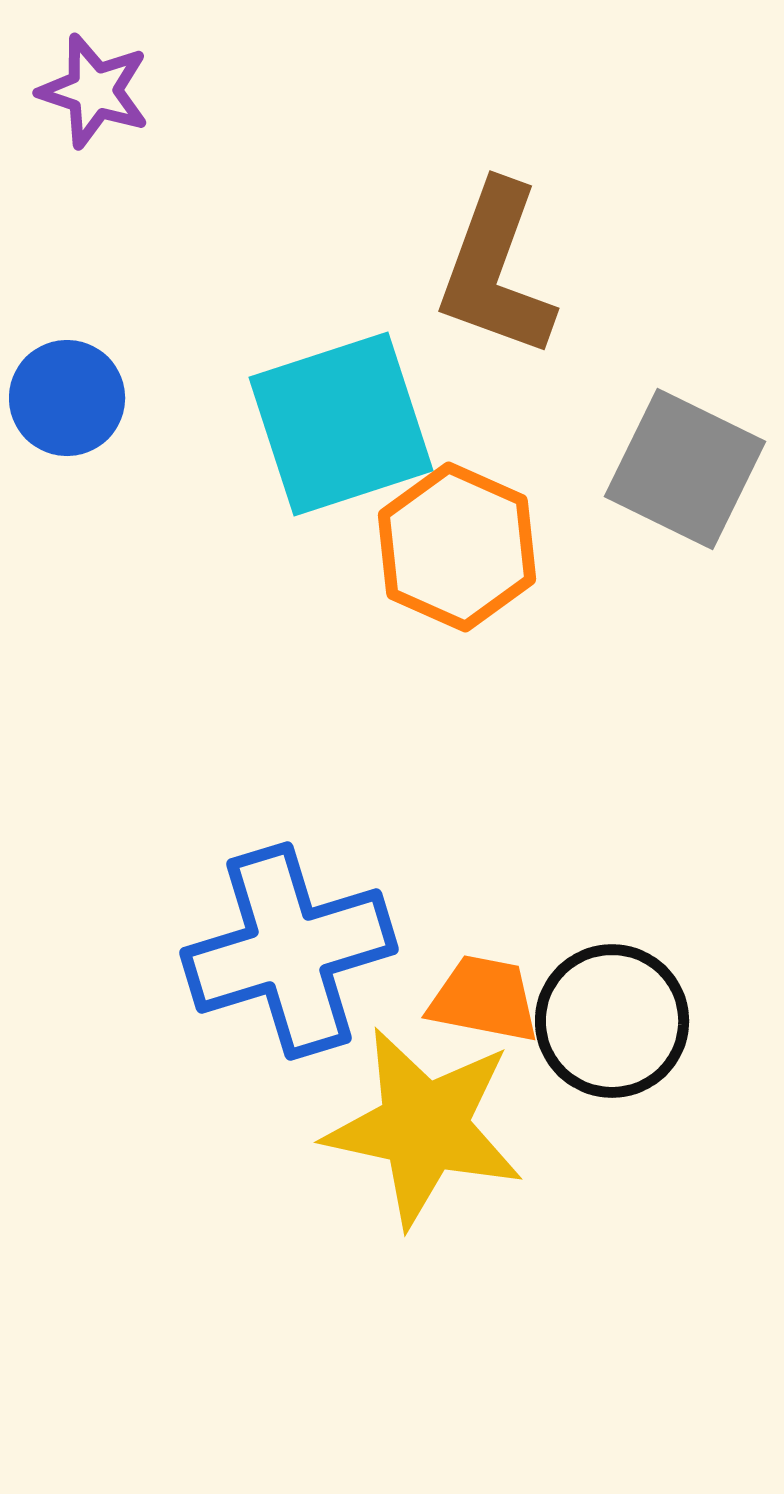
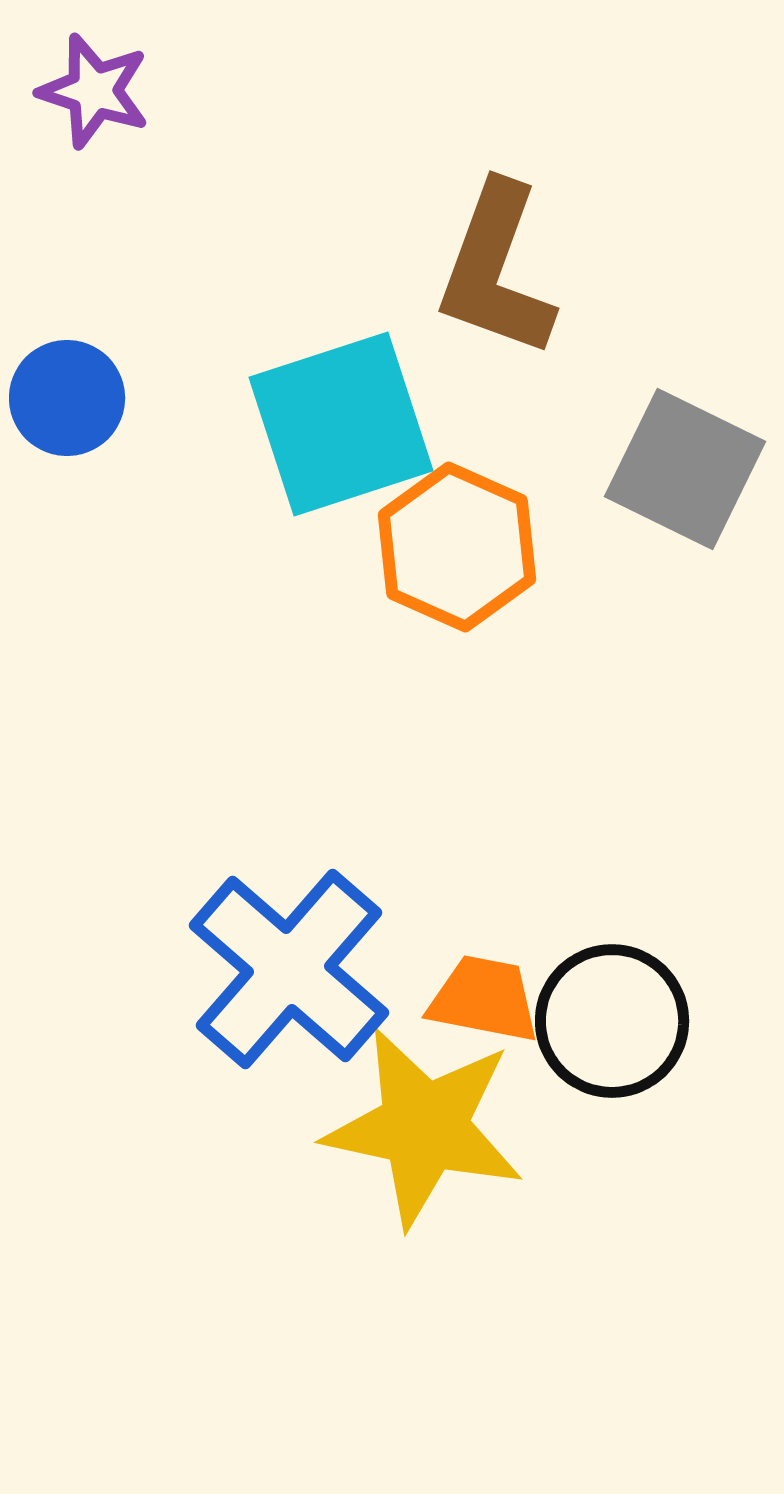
blue cross: moved 18 px down; rotated 32 degrees counterclockwise
